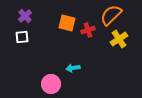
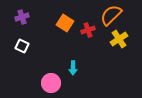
purple cross: moved 3 px left, 1 px down; rotated 24 degrees clockwise
orange square: moved 2 px left; rotated 18 degrees clockwise
white square: moved 9 px down; rotated 32 degrees clockwise
cyan arrow: rotated 80 degrees counterclockwise
pink circle: moved 1 px up
